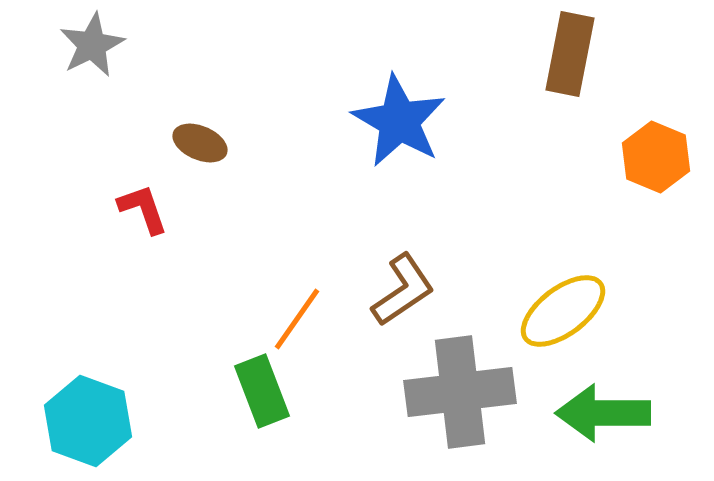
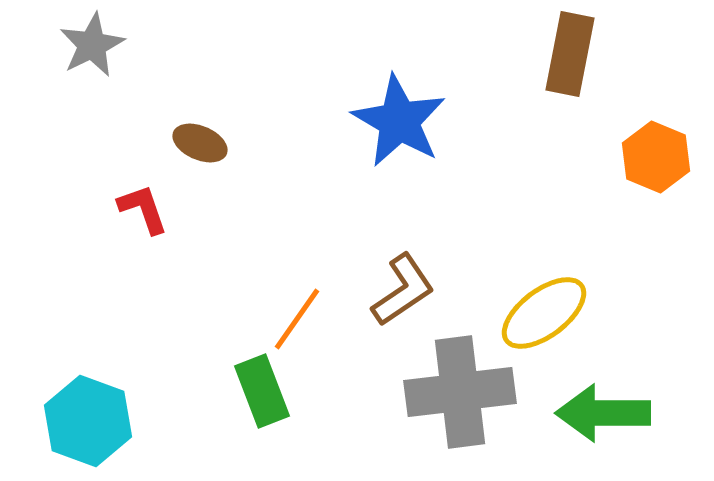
yellow ellipse: moved 19 px left, 2 px down
